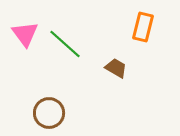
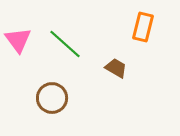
pink triangle: moved 7 px left, 6 px down
brown circle: moved 3 px right, 15 px up
